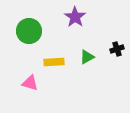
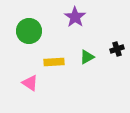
pink triangle: rotated 18 degrees clockwise
